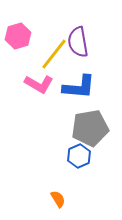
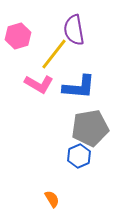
purple semicircle: moved 4 px left, 12 px up
orange semicircle: moved 6 px left
